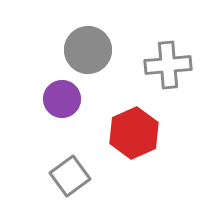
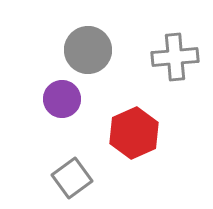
gray cross: moved 7 px right, 8 px up
gray square: moved 2 px right, 2 px down
